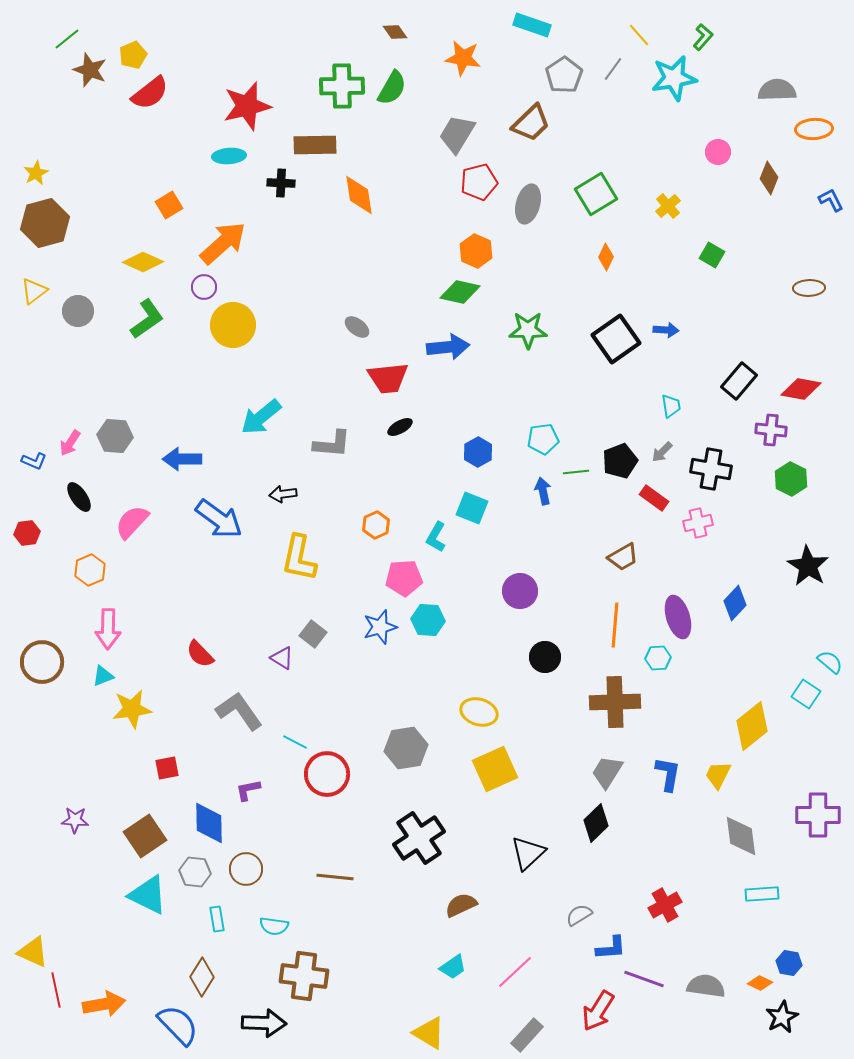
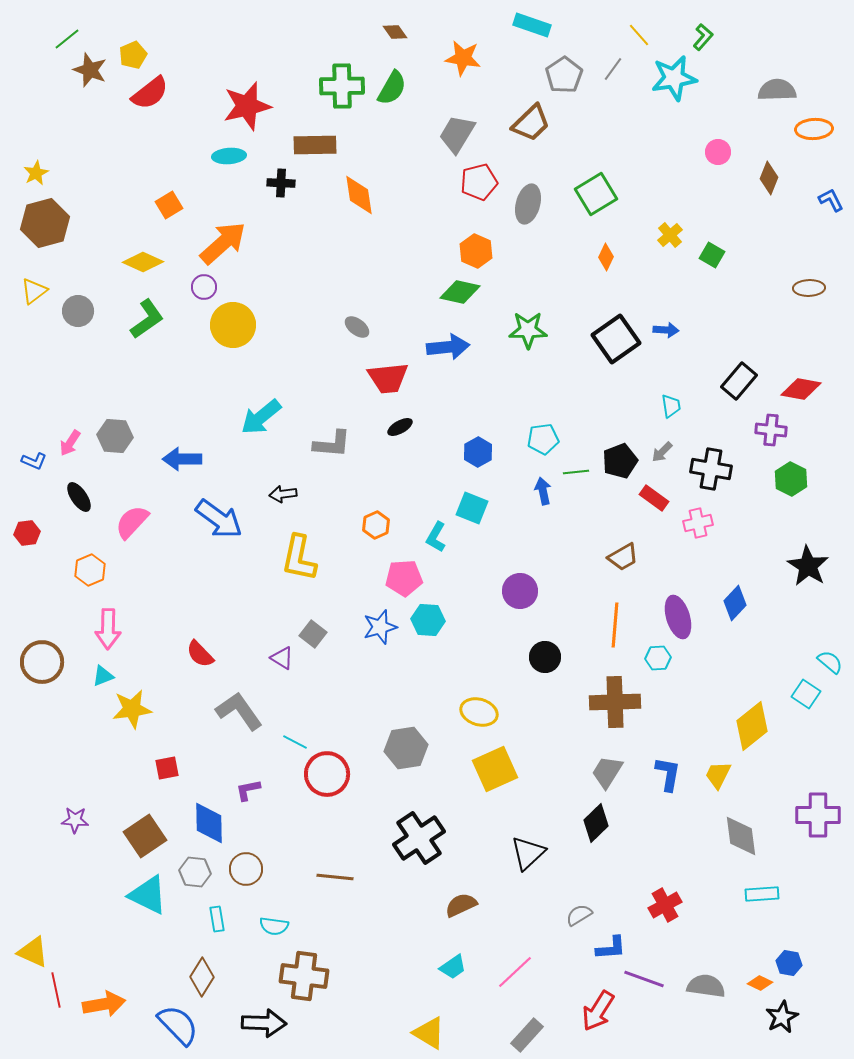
yellow cross at (668, 206): moved 2 px right, 29 px down
